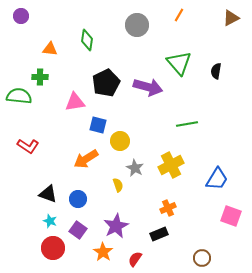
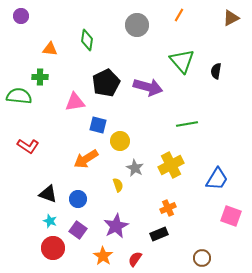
green triangle: moved 3 px right, 2 px up
orange star: moved 4 px down
